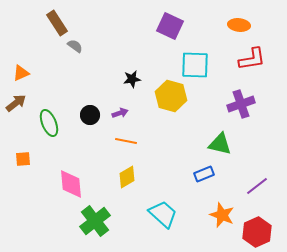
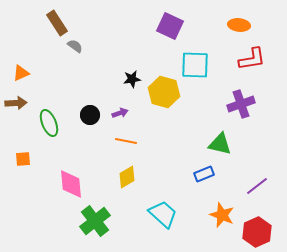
yellow hexagon: moved 7 px left, 4 px up
brown arrow: rotated 35 degrees clockwise
